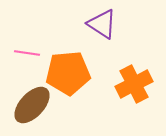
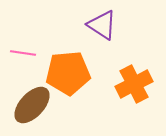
purple triangle: moved 1 px down
pink line: moved 4 px left
